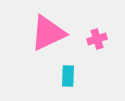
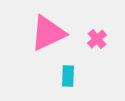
pink cross: rotated 24 degrees counterclockwise
